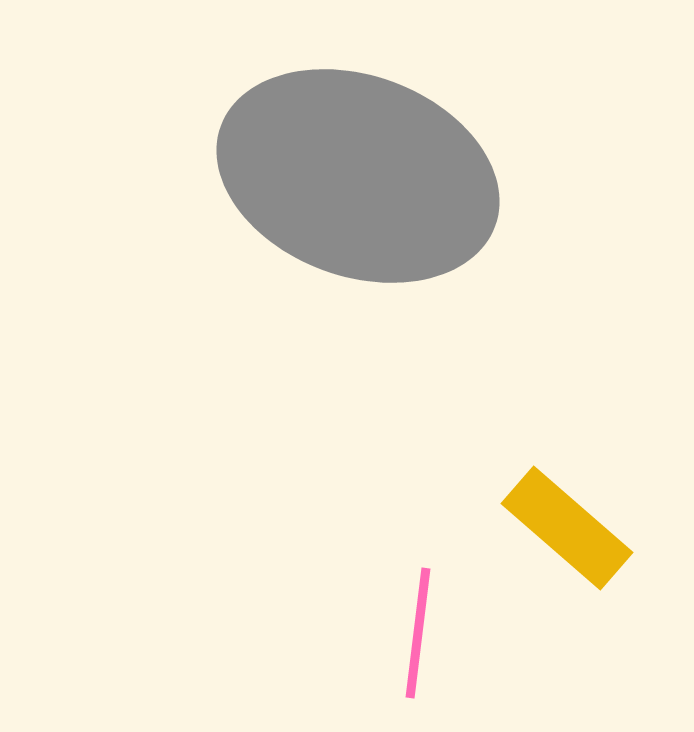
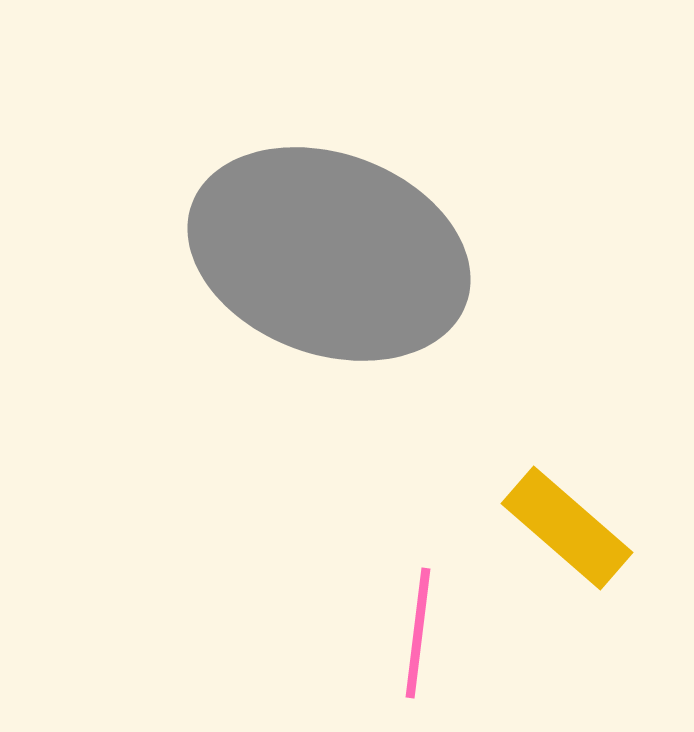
gray ellipse: moved 29 px left, 78 px down
